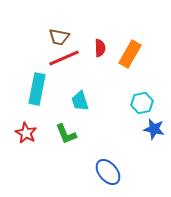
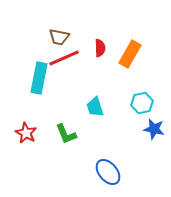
cyan rectangle: moved 2 px right, 11 px up
cyan trapezoid: moved 15 px right, 6 px down
